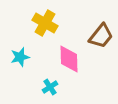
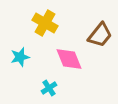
brown trapezoid: moved 1 px left, 1 px up
pink diamond: rotated 20 degrees counterclockwise
cyan cross: moved 1 px left, 1 px down
